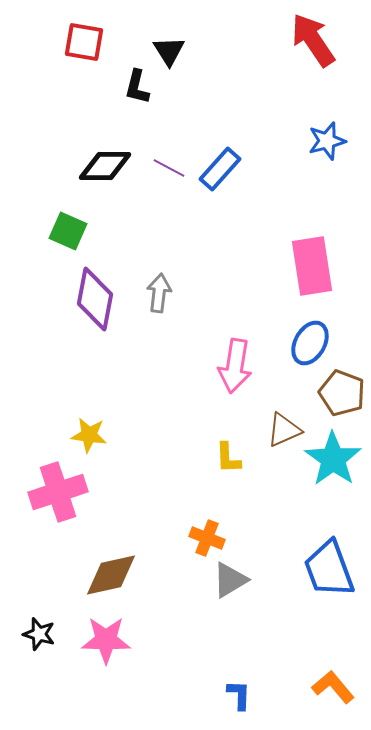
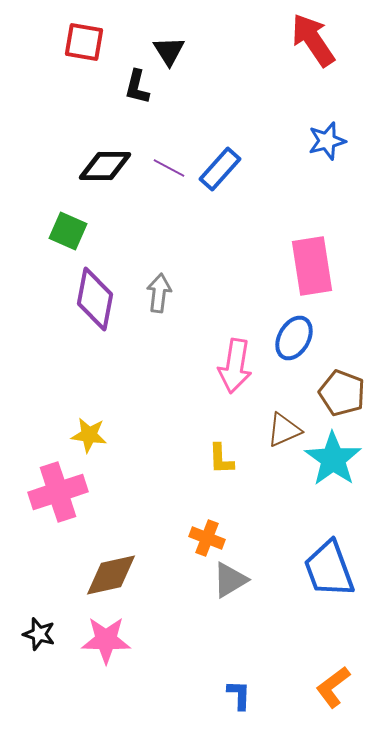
blue ellipse: moved 16 px left, 5 px up
yellow L-shape: moved 7 px left, 1 px down
orange L-shape: rotated 87 degrees counterclockwise
